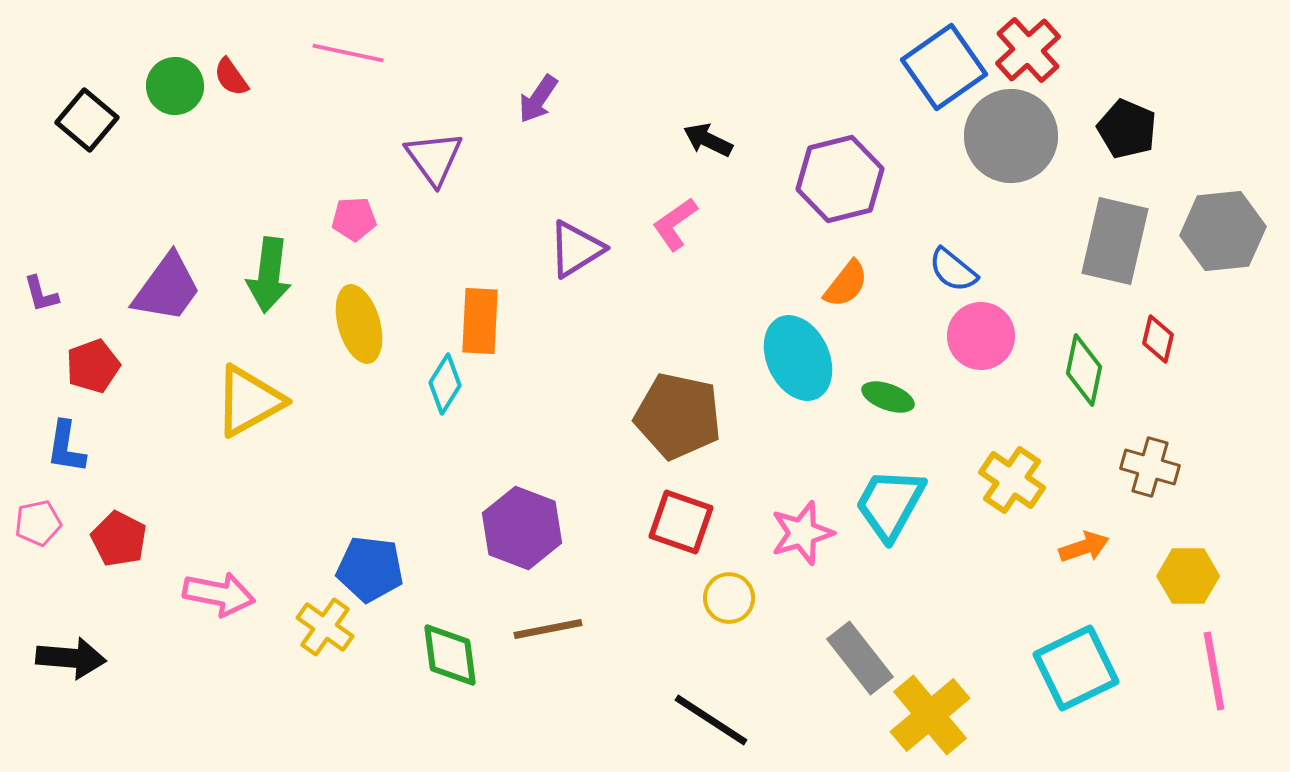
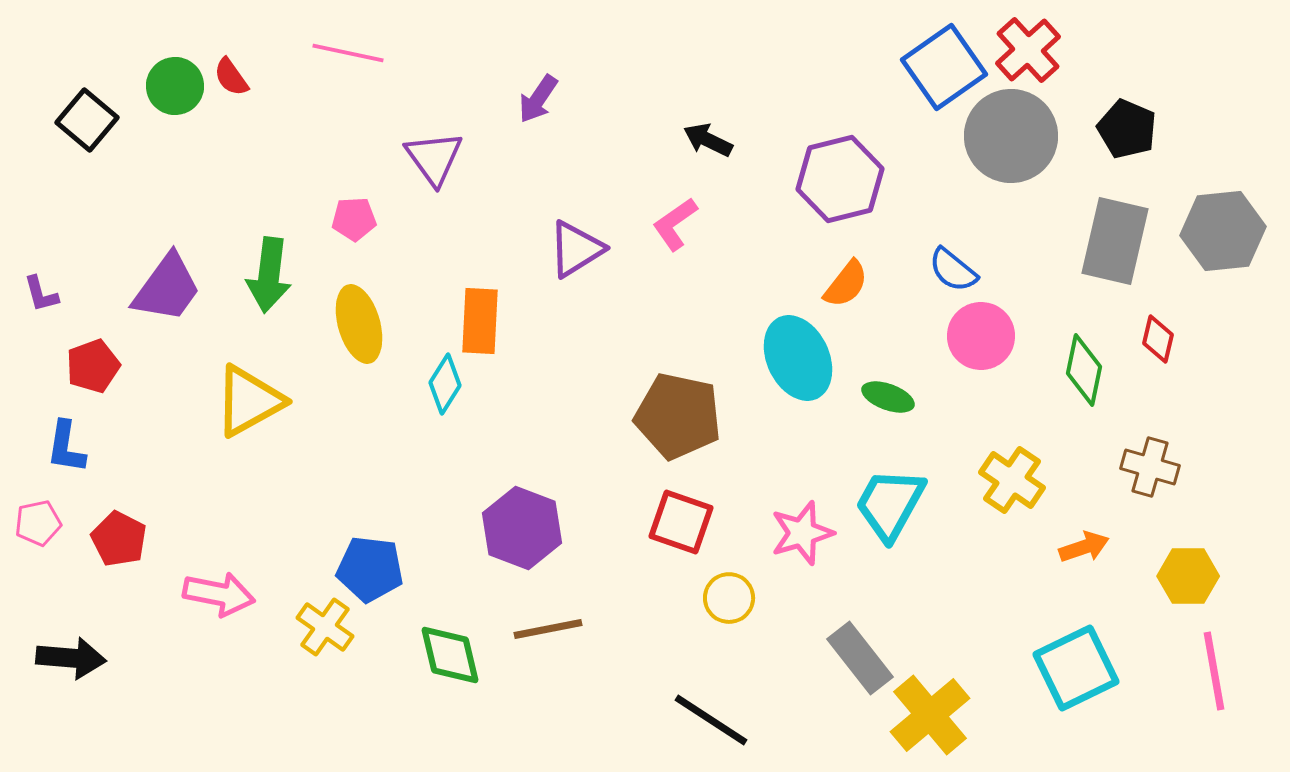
green diamond at (450, 655): rotated 6 degrees counterclockwise
